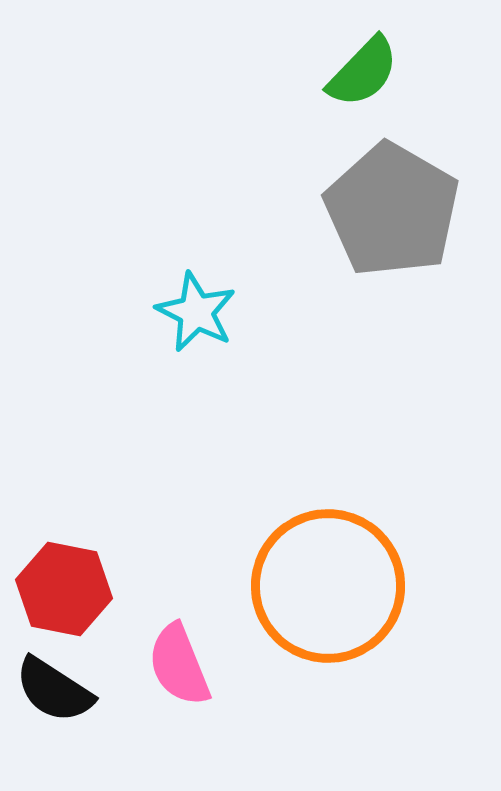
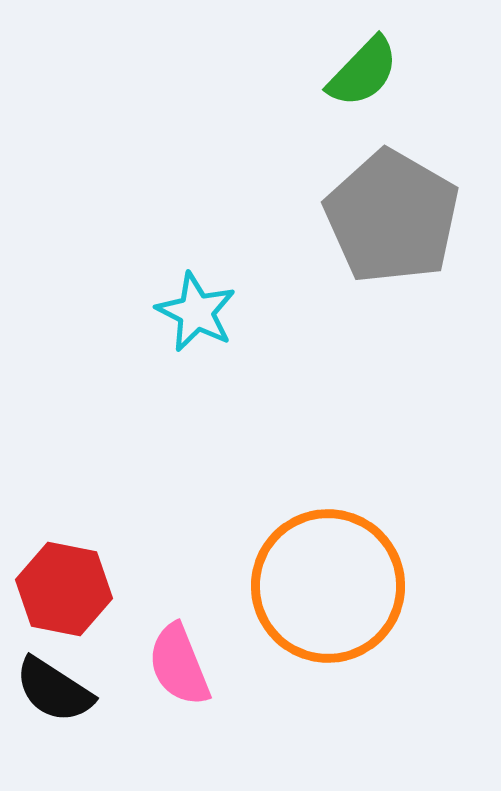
gray pentagon: moved 7 px down
